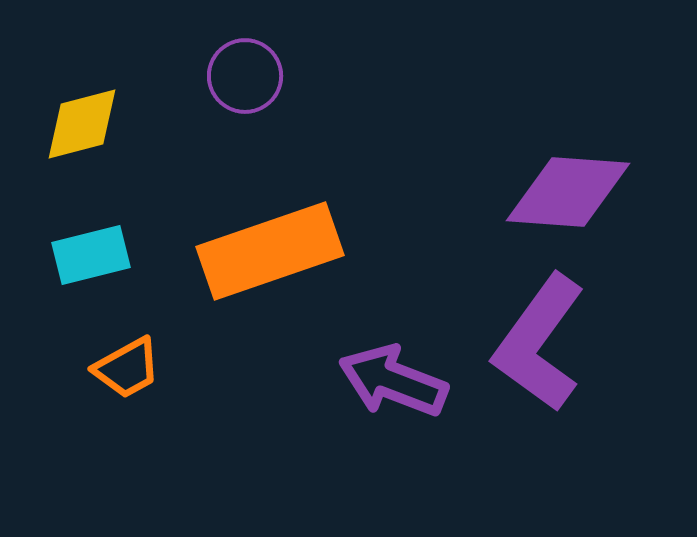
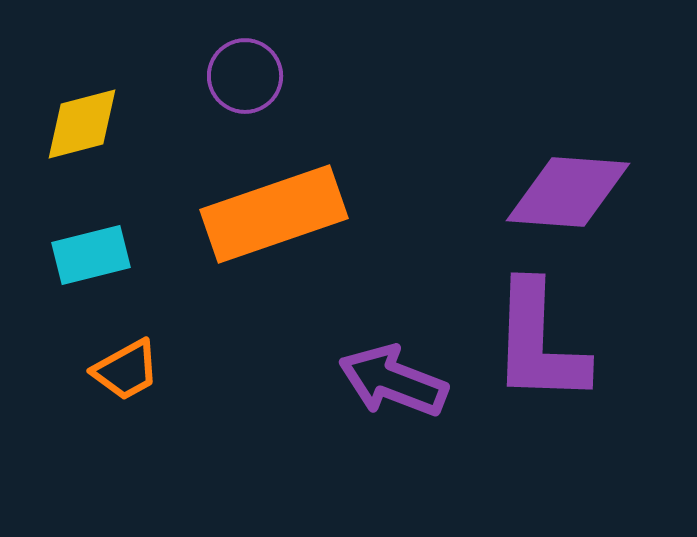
orange rectangle: moved 4 px right, 37 px up
purple L-shape: rotated 34 degrees counterclockwise
orange trapezoid: moved 1 px left, 2 px down
